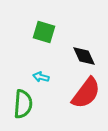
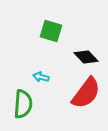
green square: moved 7 px right, 1 px up
black diamond: moved 2 px right, 1 px down; rotated 20 degrees counterclockwise
